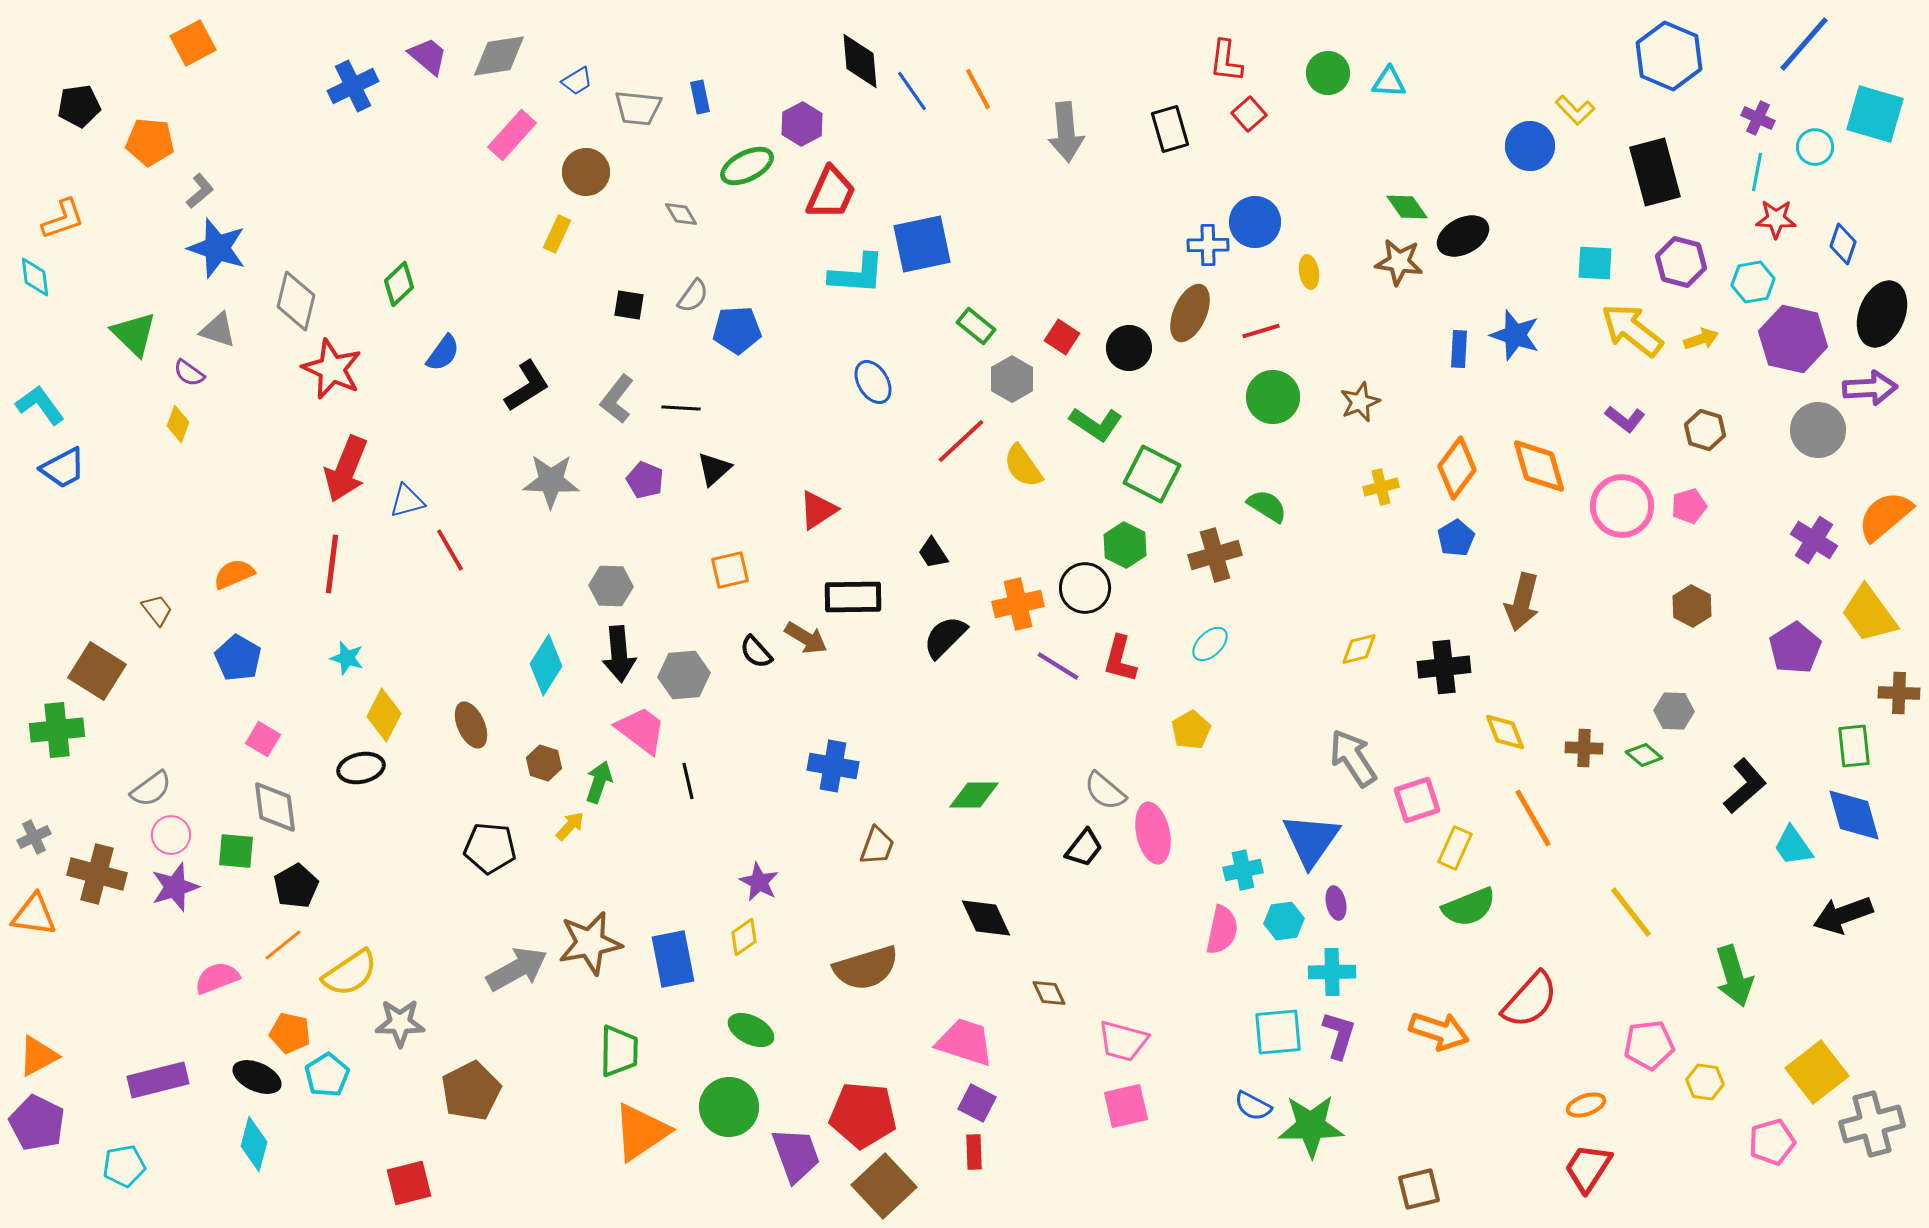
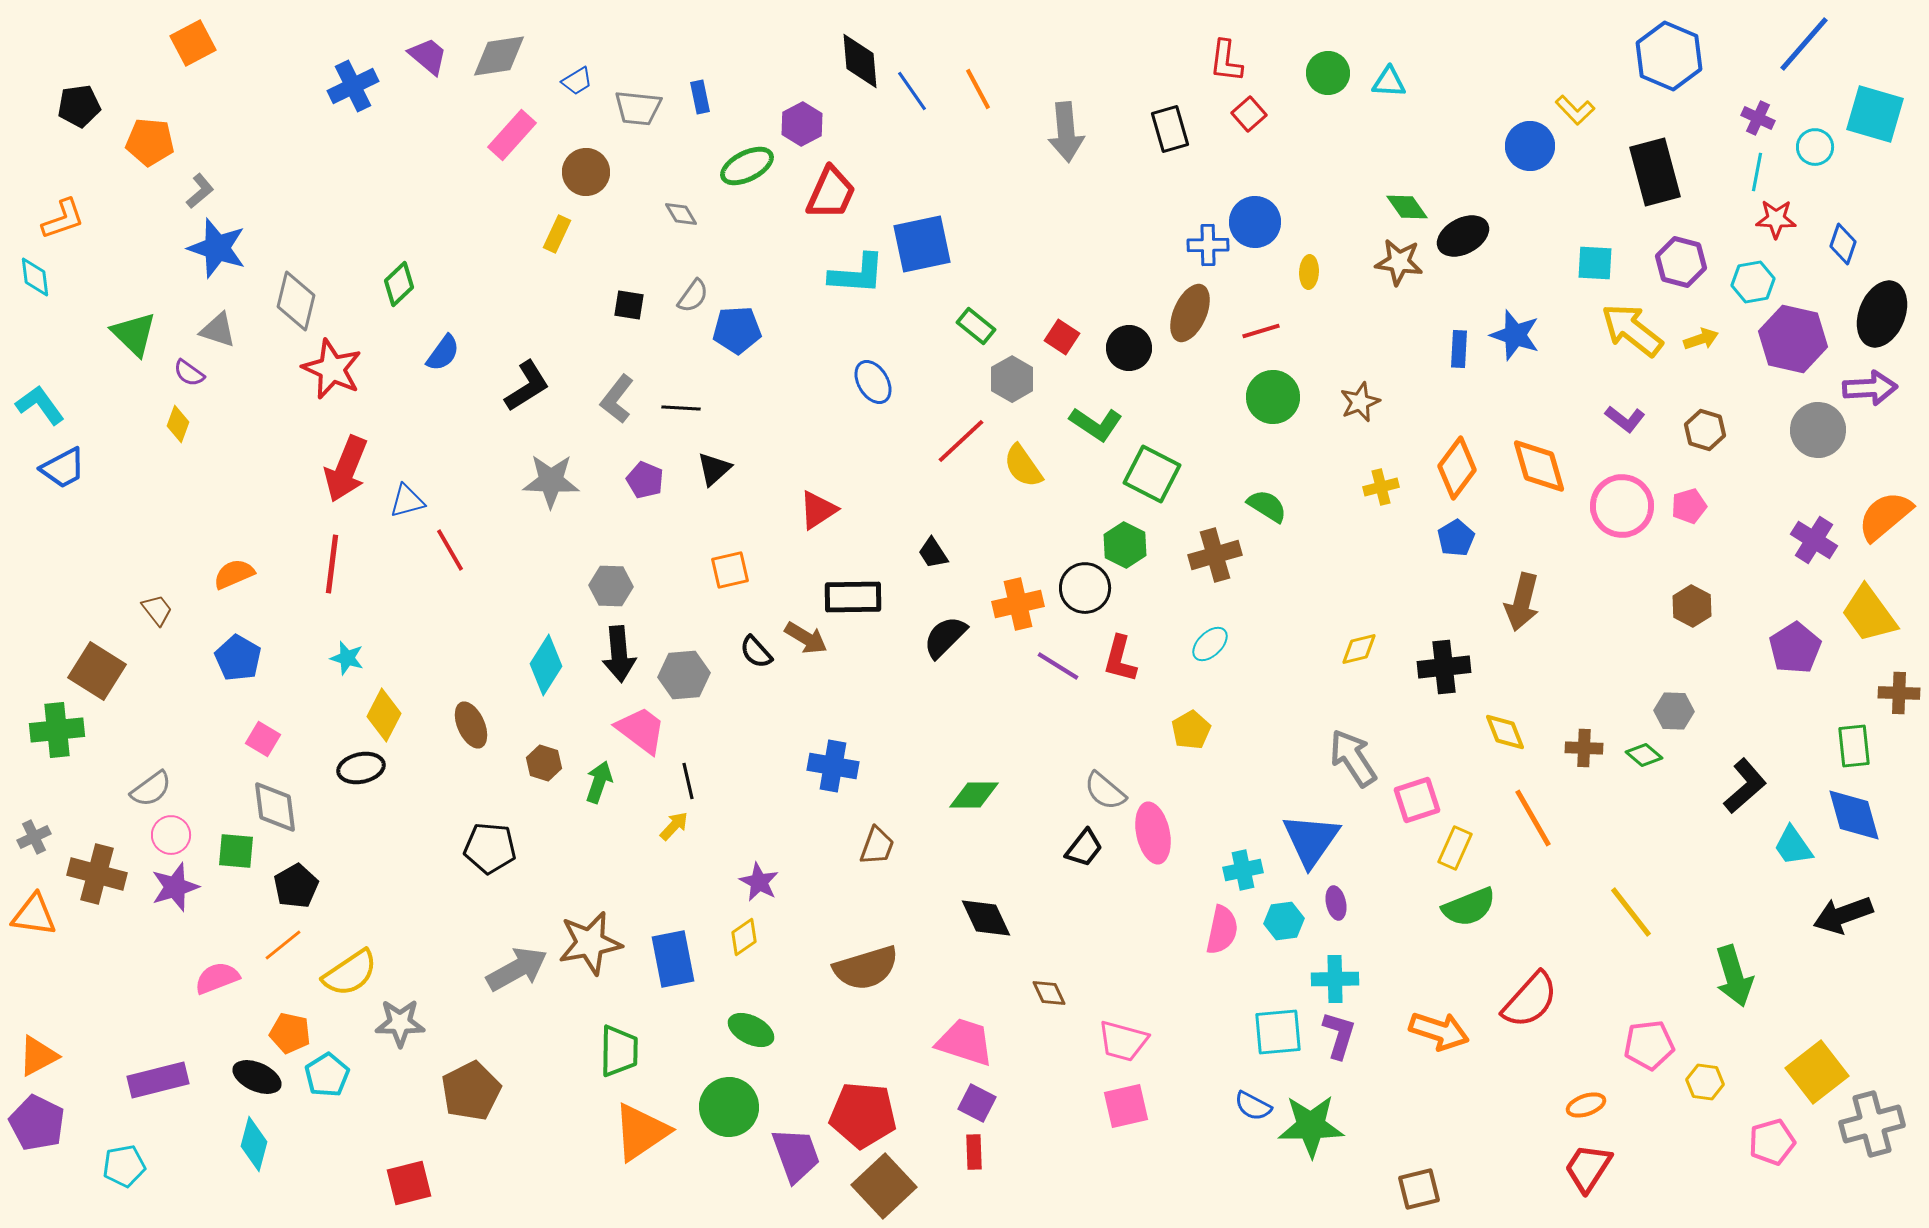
yellow ellipse at (1309, 272): rotated 12 degrees clockwise
yellow arrow at (570, 826): moved 104 px right
cyan cross at (1332, 972): moved 3 px right, 7 px down
